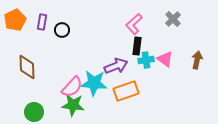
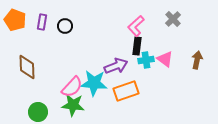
orange pentagon: rotated 25 degrees counterclockwise
pink L-shape: moved 2 px right, 2 px down
black circle: moved 3 px right, 4 px up
green circle: moved 4 px right
